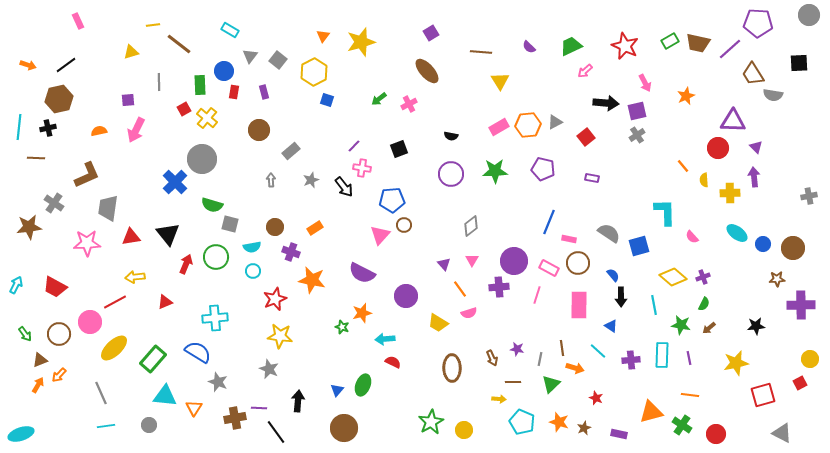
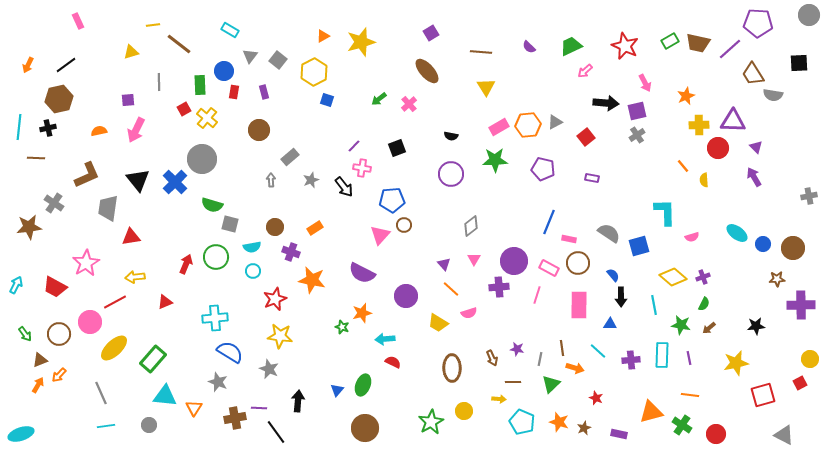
orange triangle at (323, 36): rotated 24 degrees clockwise
orange arrow at (28, 65): rotated 98 degrees clockwise
yellow triangle at (500, 81): moved 14 px left, 6 px down
pink cross at (409, 104): rotated 14 degrees counterclockwise
black square at (399, 149): moved 2 px left, 1 px up
gray rectangle at (291, 151): moved 1 px left, 6 px down
green star at (495, 171): moved 11 px up
purple arrow at (754, 177): rotated 24 degrees counterclockwise
yellow cross at (730, 193): moved 31 px left, 68 px up
black triangle at (168, 234): moved 30 px left, 54 px up
pink semicircle at (692, 237): rotated 64 degrees counterclockwise
pink star at (87, 243): moved 1 px left, 20 px down; rotated 28 degrees counterclockwise
pink triangle at (472, 260): moved 2 px right, 1 px up
orange line at (460, 289): moved 9 px left; rotated 12 degrees counterclockwise
blue triangle at (611, 326): moved 1 px left, 2 px up; rotated 32 degrees counterclockwise
blue semicircle at (198, 352): moved 32 px right
brown circle at (344, 428): moved 21 px right
yellow circle at (464, 430): moved 19 px up
gray triangle at (782, 433): moved 2 px right, 2 px down
